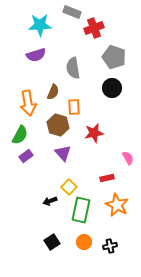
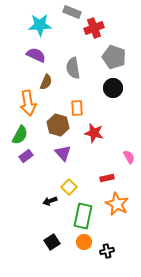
purple semicircle: rotated 138 degrees counterclockwise
black circle: moved 1 px right
brown semicircle: moved 7 px left, 10 px up
orange rectangle: moved 3 px right, 1 px down
red star: rotated 24 degrees clockwise
pink semicircle: moved 1 px right, 1 px up
orange star: moved 1 px up
green rectangle: moved 2 px right, 6 px down
black cross: moved 3 px left, 5 px down
